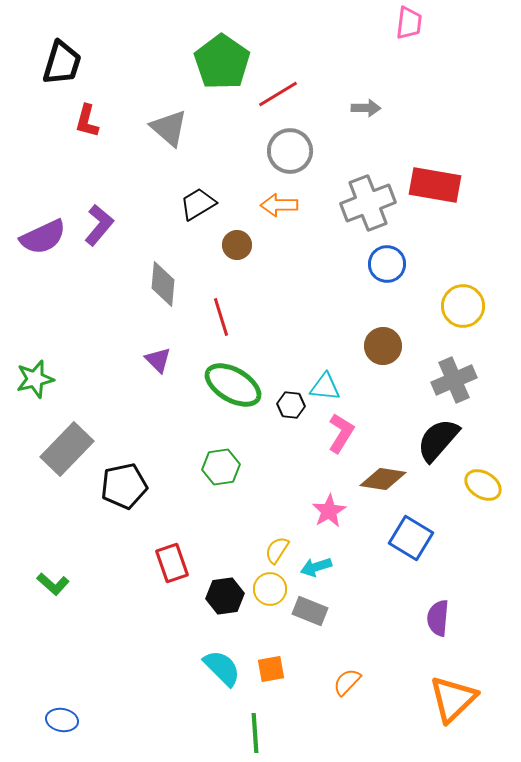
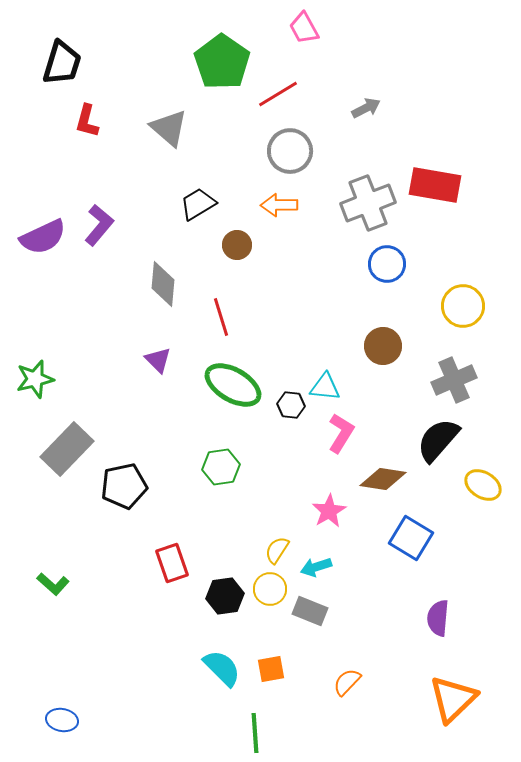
pink trapezoid at (409, 23): moved 105 px left, 5 px down; rotated 144 degrees clockwise
gray arrow at (366, 108): rotated 28 degrees counterclockwise
